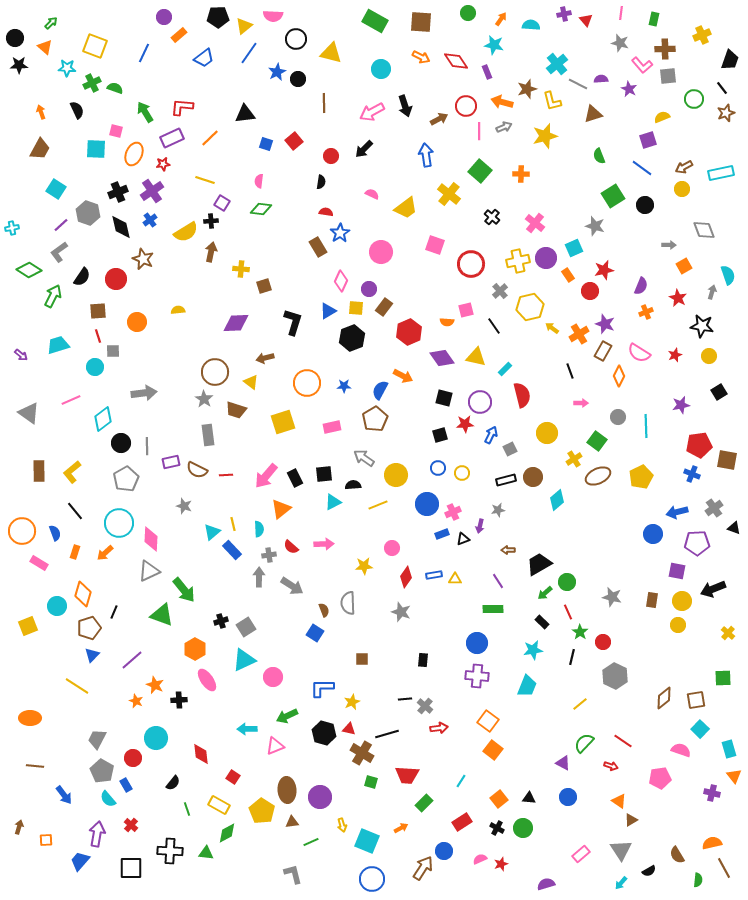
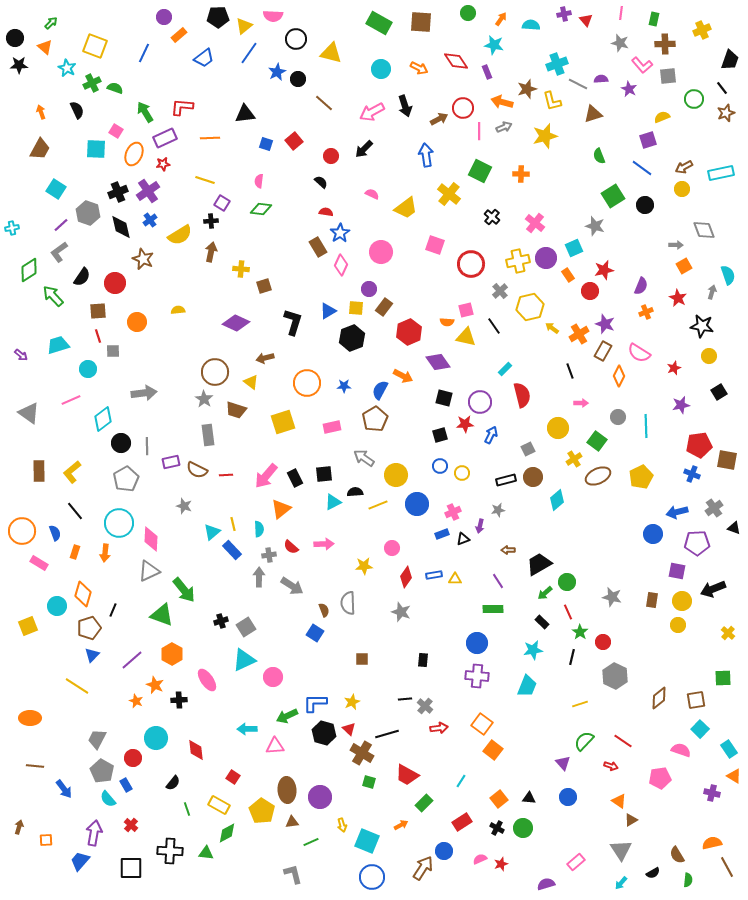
green rectangle at (375, 21): moved 4 px right, 2 px down
yellow cross at (702, 35): moved 5 px up
brown cross at (665, 49): moved 5 px up
orange arrow at (421, 57): moved 2 px left, 11 px down
cyan cross at (557, 64): rotated 20 degrees clockwise
cyan star at (67, 68): rotated 24 degrees clockwise
brown line at (324, 103): rotated 48 degrees counterclockwise
red circle at (466, 106): moved 3 px left, 2 px down
pink square at (116, 131): rotated 16 degrees clockwise
purple rectangle at (172, 138): moved 7 px left
orange line at (210, 138): rotated 42 degrees clockwise
green square at (480, 171): rotated 15 degrees counterclockwise
black semicircle at (321, 182): rotated 56 degrees counterclockwise
purple cross at (152, 191): moved 4 px left
yellow semicircle at (186, 232): moved 6 px left, 3 px down
gray arrow at (669, 245): moved 7 px right
green diamond at (29, 270): rotated 65 degrees counterclockwise
red circle at (116, 279): moved 1 px left, 4 px down
pink diamond at (341, 281): moved 16 px up
green arrow at (53, 296): rotated 70 degrees counterclockwise
purple diamond at (236, 323): rotated 28 degrees clockwise
red star at (675, 355): moved 1 px left, 13 px down
yellow triangle at (476, 357): moved 10 px left, 20 px up
purple diamond at (442, 358): moved 4 px left, 4 px down
cyan circle at (95, 367): moved 7 px left, 2 px down
yellow circle at (547, 433): moved 11 px right, 5 px up
gray square at (510, 449): moved 18 px right
blue circle at (438, 468): moved 2 px right, 2 px up
black semicircle at (353, 485): moved 2 px right, 7 px down
blue circle at (427, 504): moved 10 px left
orange arrow at (105, 553): rotated 42 degrees counterclockwise
black line at (114, 612): moved 1 px left, 2 px up
orange hexagon at (195, 649): moved 23 px left, 5 px down
blue L-shape at (322, 688): moved 7 px left, 15 px down
brown diamond at (664, 698): moved 5 px left
yellow line at (580, 704): rotated 21 degrees clockwise
orange square at (488, 721): moved 6 px left, 3 px down
red triangle at (349, 729): rotated 32 degrees clockwise
green semicircle at (584, 743): moved 2 px up
pink triangle at (275, 746): rotated 18 degrees clockwise
cyan rectangle at (729, 749): rotated 18 degrees counterclockwise
red diamond at (201, 754): moved 5 px left, 4 px up
purple triangle at (563, 763): rotated 21 degrees clockwise
red trapezoid at (407, 775): rotated 25 degrees clockwise
orange triangle at (734, 776): rotated 21 degrees counterclockwise
green square at (371, 782): moved 2 px left
blue arrow at (64, 795): moved 6 px up
orange arrow at (401, 828): moved 3 px up
purple arrow at (97, 834): moved 3 px left, 1 px up
pink rectangle at (581, 854): moved 5 px left, 8 px down
brown line at (724, 868): moved 3 px right, 1 px up
black semicircle at (649, 871): moved 4 px right, 2 px down
blue circle at (372, 879): moved 2 px up
green semicircle at (698, 880): moved 10 px left
